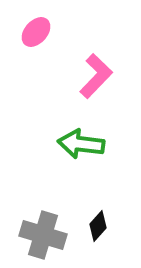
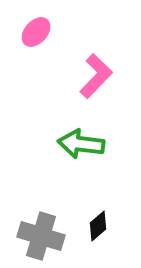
black diamond: rotated 8 degrees clockwise
gray cross: moved 2 px left, 1 px down
